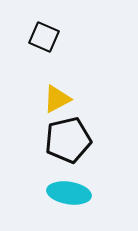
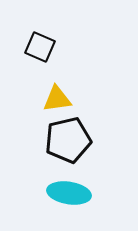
black square: moved 4 px left, 10 px down
yellow triangle: rotated 20 degrees clockwise
